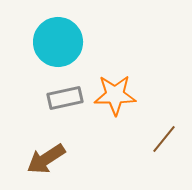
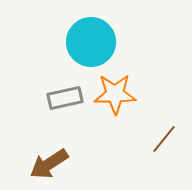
cyan circle: moved 33 px right
orange star: moved 1 px up
brown arrow: moved 3 px right, 5 px down
